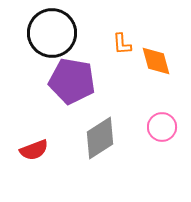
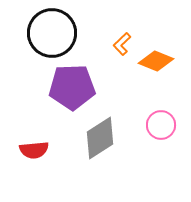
orange L-shape: rotated 50 degrees clockwise
orange diamond: rotated 52 degrees counterclockwise
purple pentagon: moved 6 px down; rotated 12 degrees counterclockwise
pink circle: moved 1 px left, 2 px up
red semicircle: rotated 16 degrees clockwise
